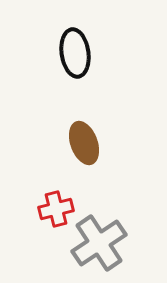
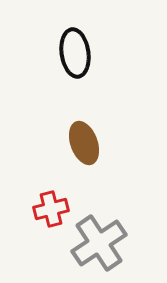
red cross: moved 5 px left
